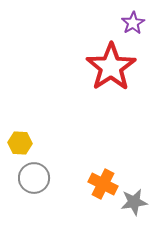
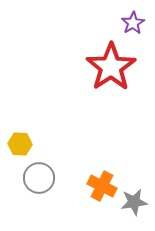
yellow hexagon: moved 1 px down
gray circle: moved 5 px right
orange cross: moved 1 px left, 2 px down
